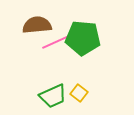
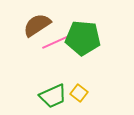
brown semicircle: rotated 28 degrees counterclockwise
